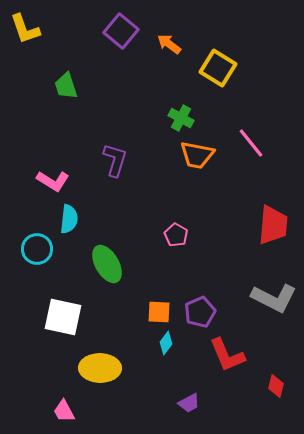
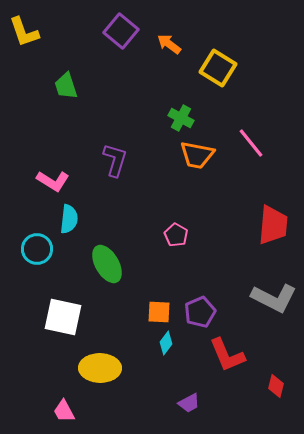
yellow L-shape: moved 1 px left, 3 px down
